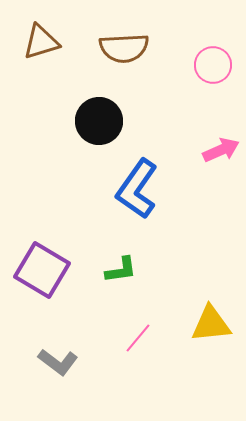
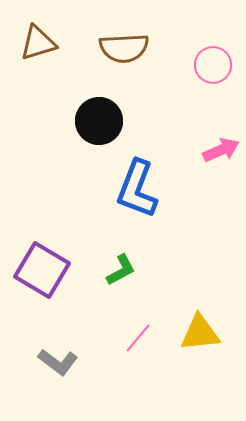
brown triangle: moved 3 px left, 1 px down
blue L-shape: rotated 14 degrees counterclockwise
green L-shape: rotated 20 degrees counterclockwise
yellow triangle: moved 11 px left, 9 px down
